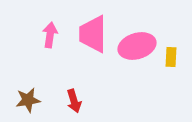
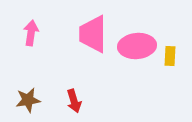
pink arrow: moved 19 px left, 2 px up
pink ellipse: rotated 12 degrees clockwise
yellow rectangle: moved 1 px left, 1 px up
